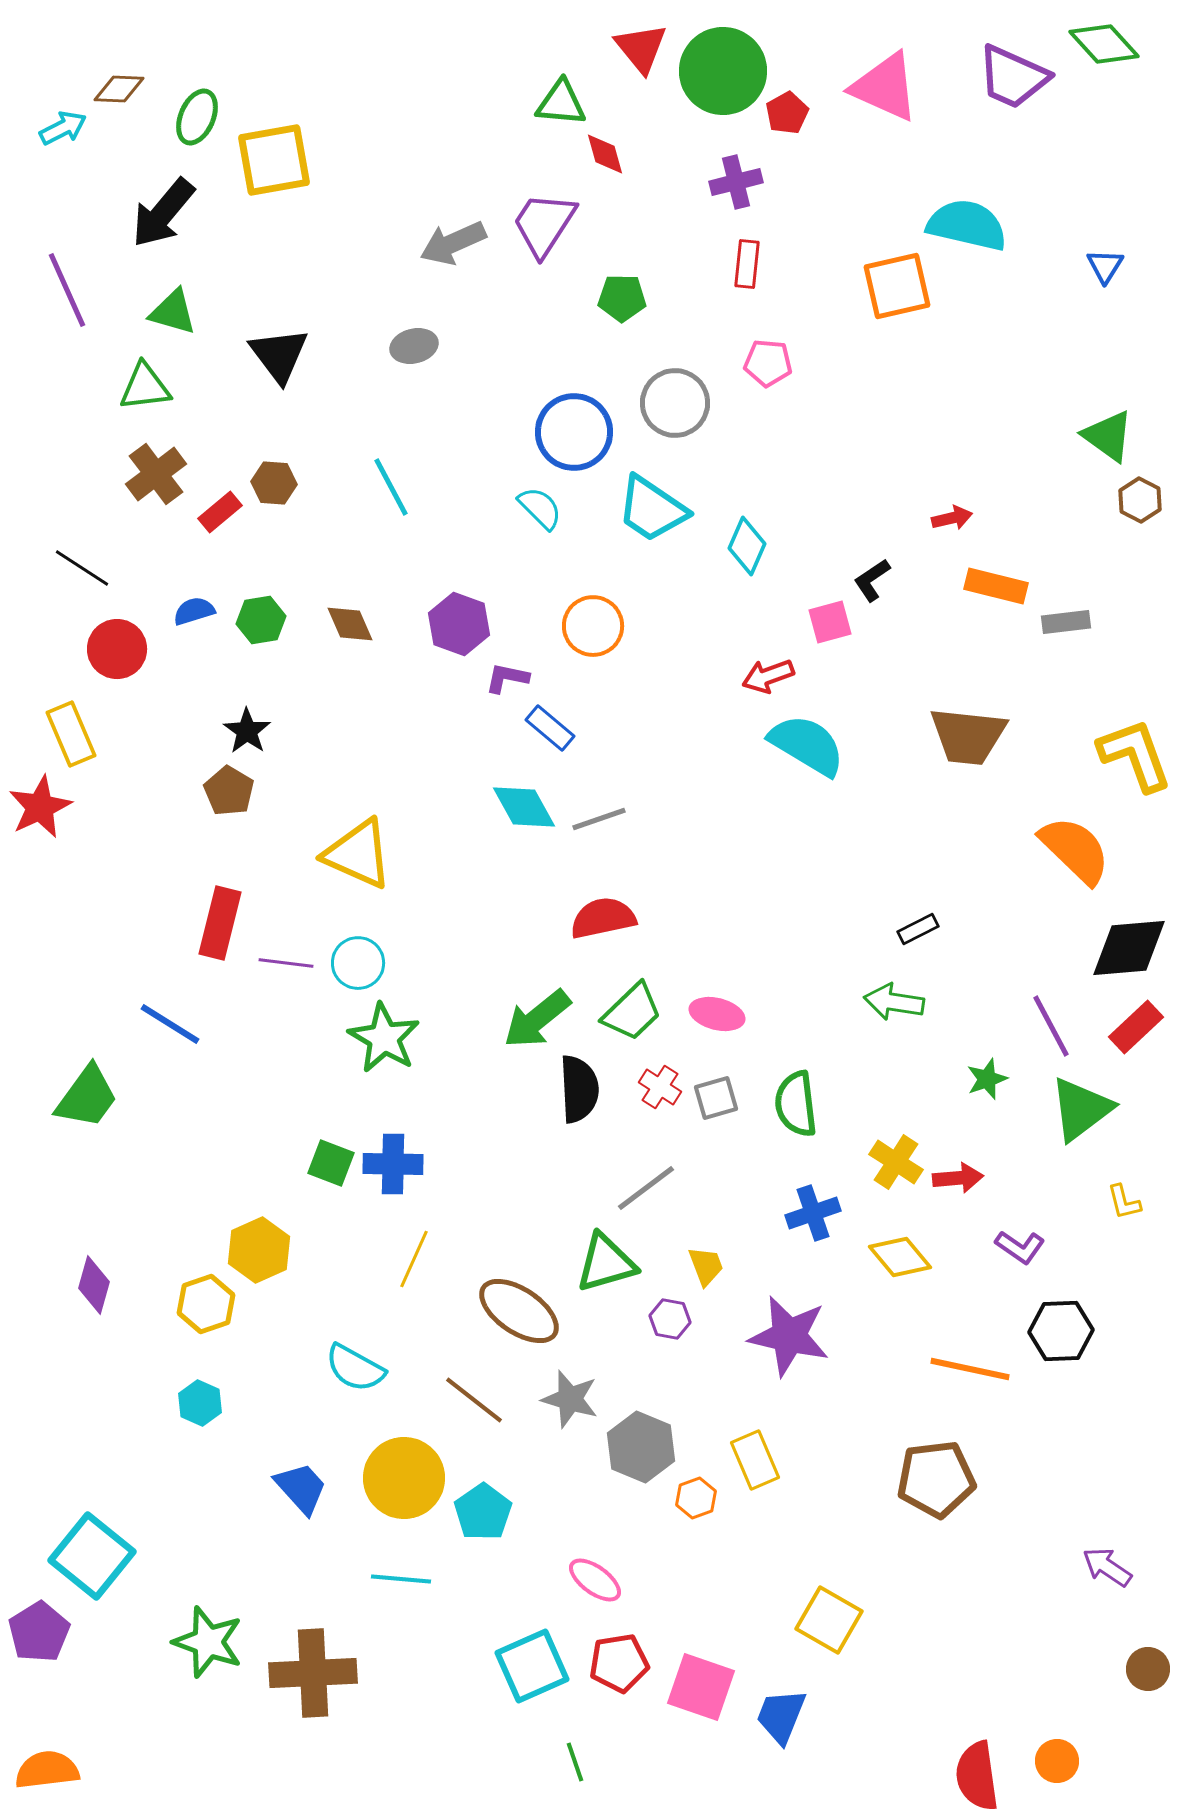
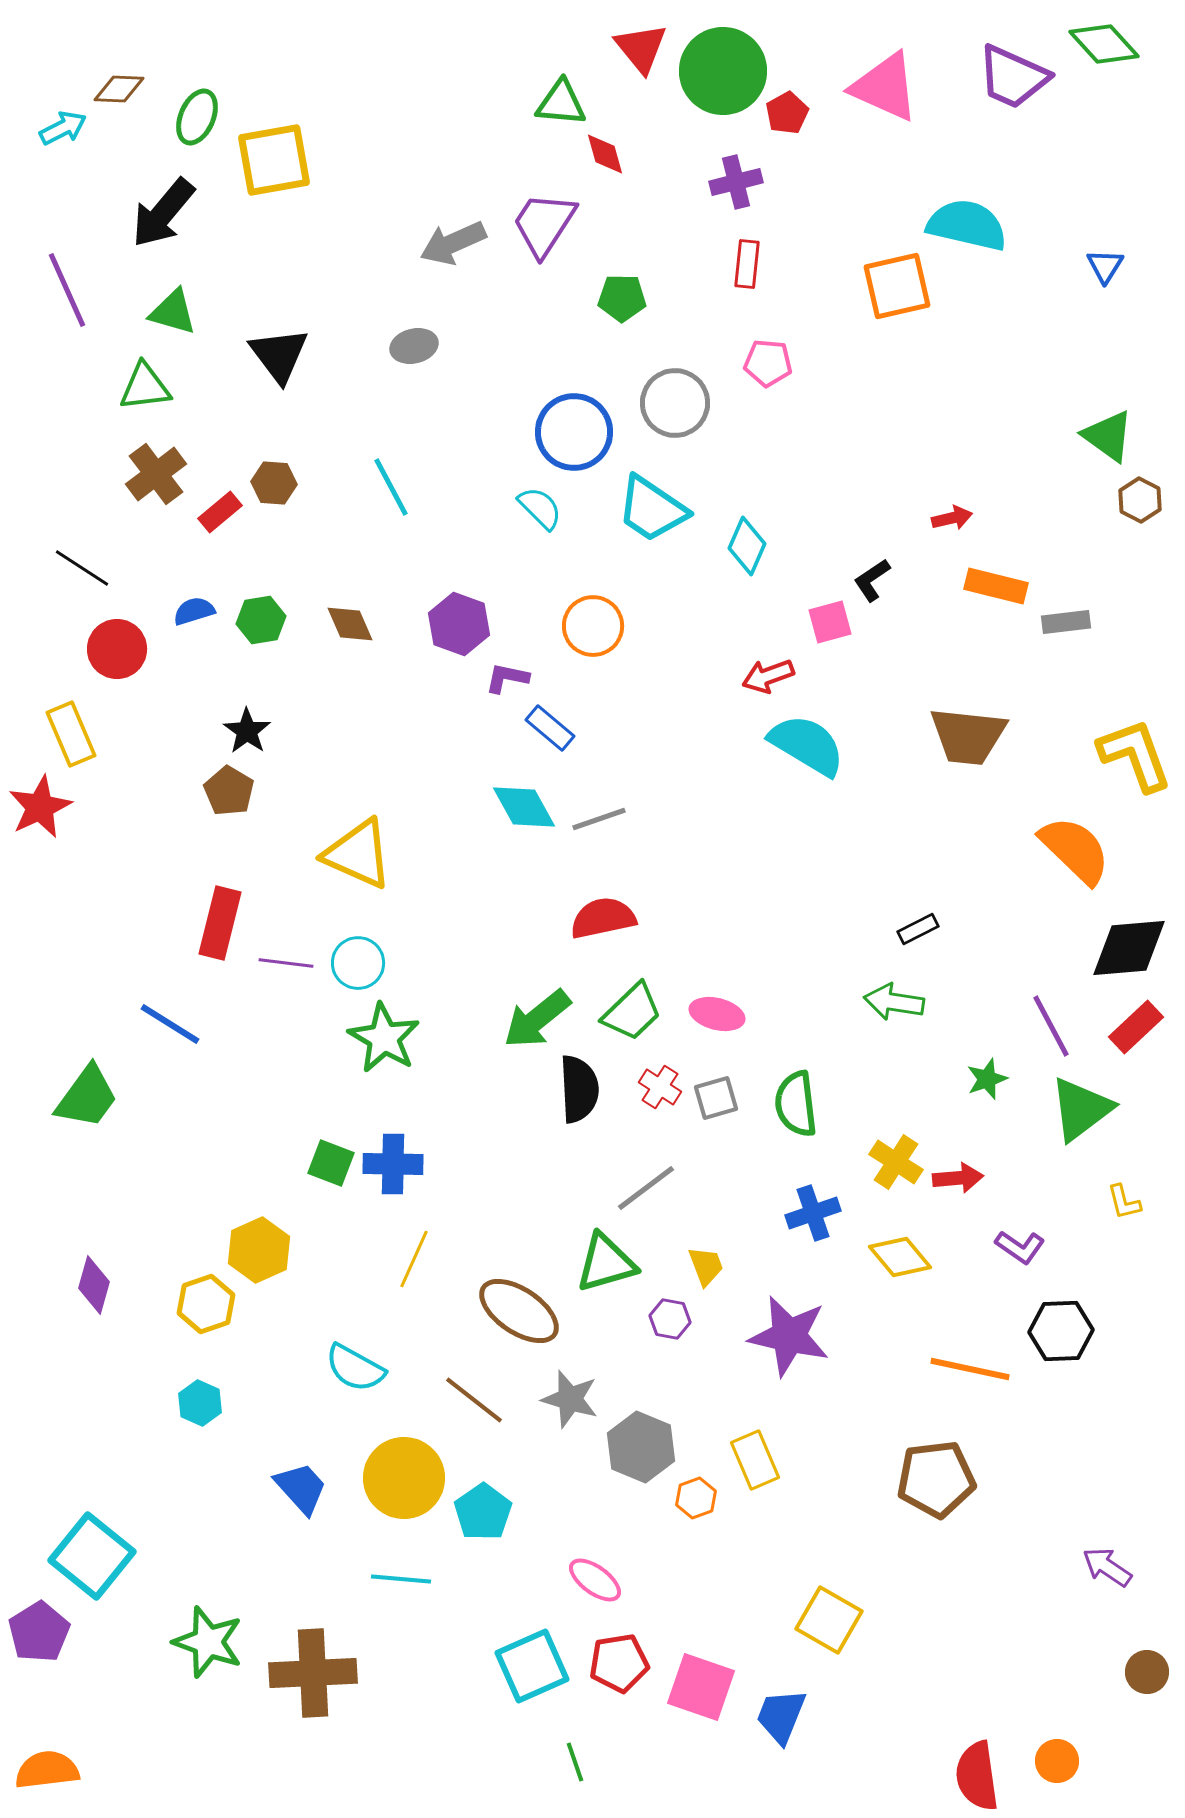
brown circle at (1148, 1669): moved 1 px left, 3 px down
